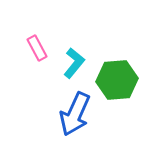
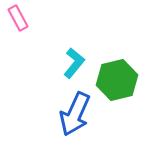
pink rectangle: moved 19 px left, 30 px up
green hexagon: rotated 9 degrees counterclockwise
